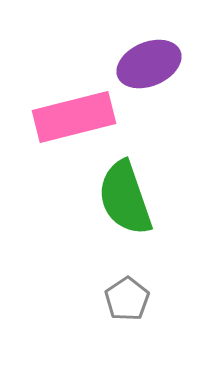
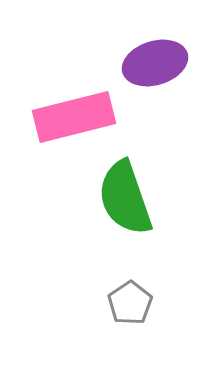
purple ellipse: moved 6 px right, 1 px up; rotated 6 degrees clockwise
gray pentagon: moved 3 px right, 4 px down
